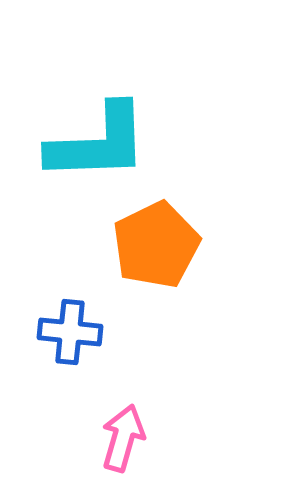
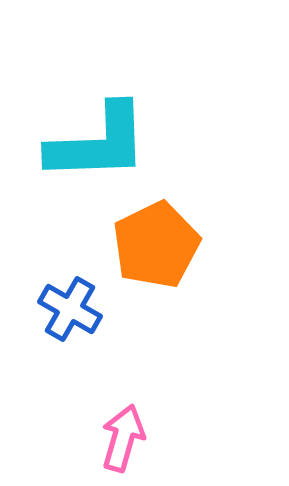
blue cross: moved 23 px up; rotated 24 degrees clockwise
